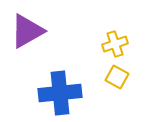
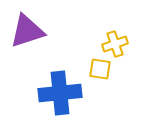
purple triangle: rotated 12 degrees clockwise
yellow square: moved 17 px left, 8 px up; rotated 20 degrees counterclockwise
